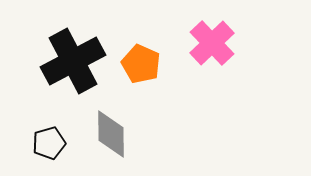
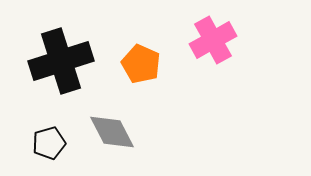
pink cross: moved 1 px right, 3 px up; rotated 15 degrees clockwise
black cross: moved 12 px left; rotated 10 degrees clockwise
gray diamond: moved 1 px right, 2 px up; rotated 27 degrees counterclockwise
